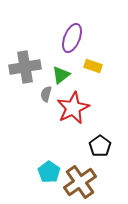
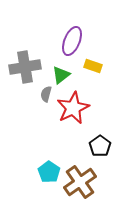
purple ellipse: moved 3 px down
